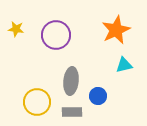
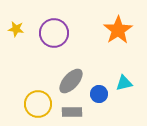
orange star: moved 2 px right; rotated 8 degrees counterclockwise
purple circle: moved 2 px left, 2 px up
cyan triangle: moved 18 px down
gray ellipse: rotated 36 degrees clockwise
blue circle: moved 1 px right, 2 px up
yellow circle: moved 1 px right, 2 px down
